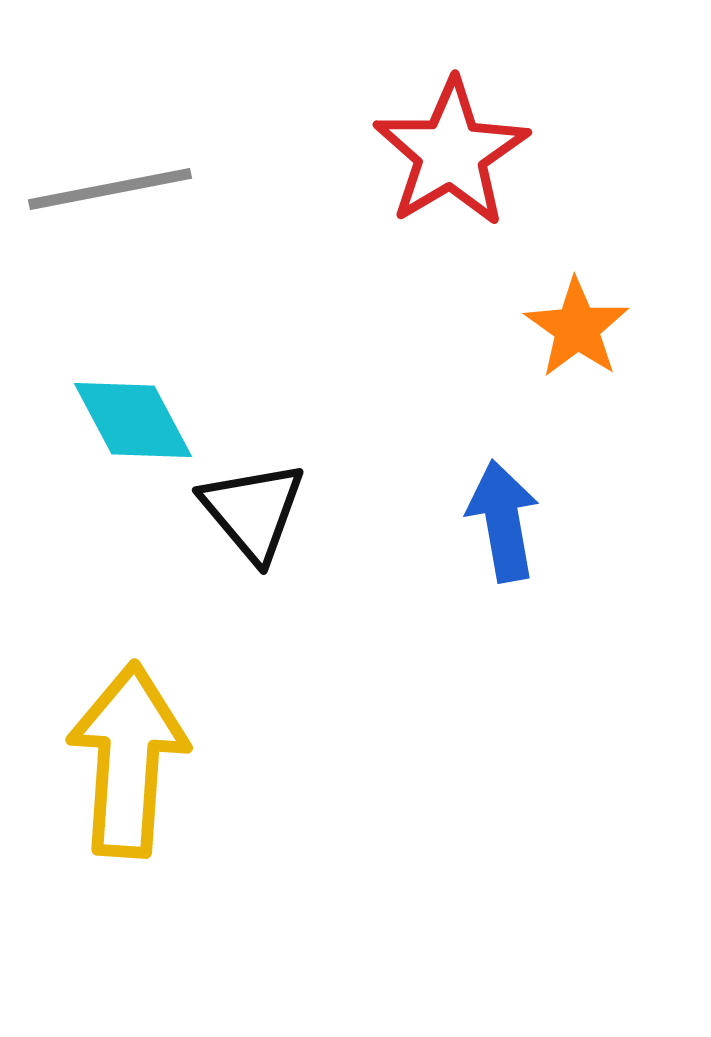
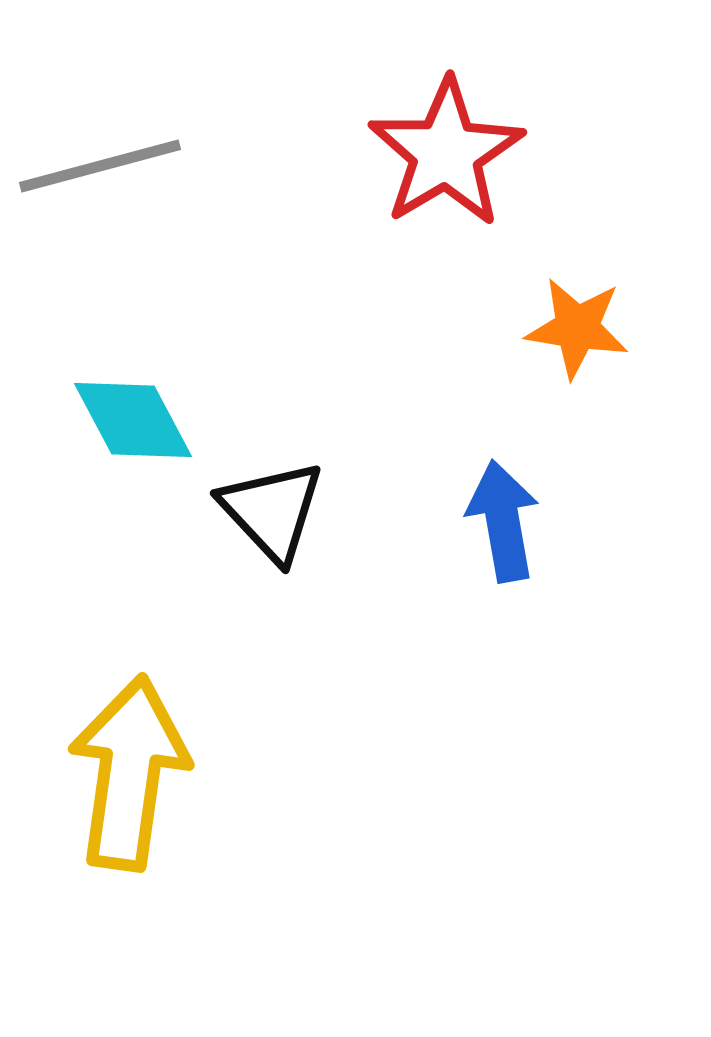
red star: moved 5 px left
gray line: moved 10 px left, 23 px up; rotated 4 degrees counterclockwise
orange star: rotated 26 degrees counterclockwise
black triangle: moved 19 px right; rotated 3 degrees counterclockwise
yellow arrow: moved 1 px right, 13 px down; rotated 4 degrees clockwise
